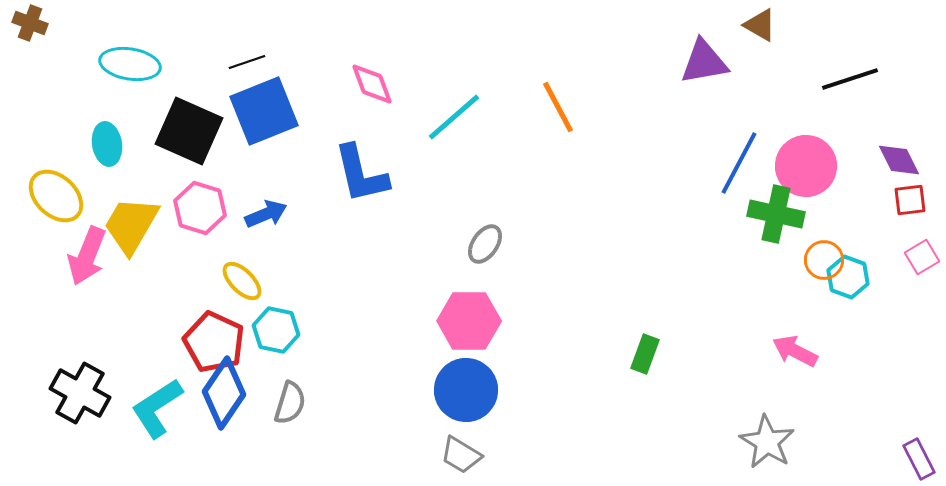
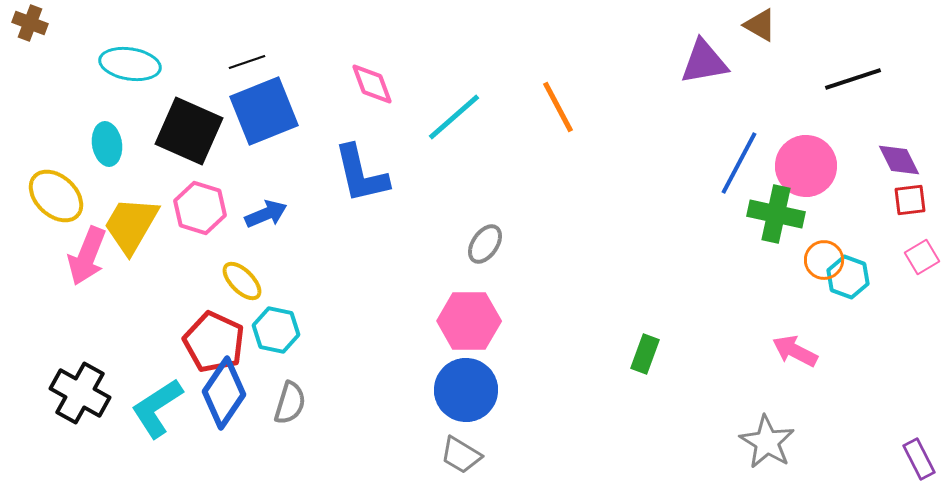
black line at (850, 79): moved 3 px right
